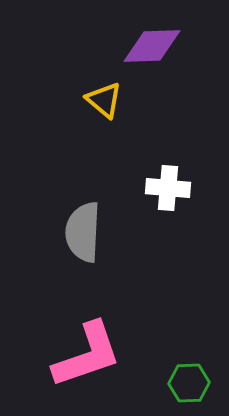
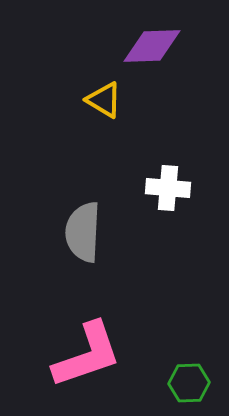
yellow triangle: rotated 9 degrees counterclockwise
